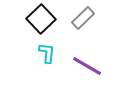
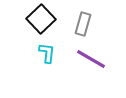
gray rectangle: moved 6 px down; rotated 30 degrees counterclockwise
purple line: moved 4 px right, 7 px up
